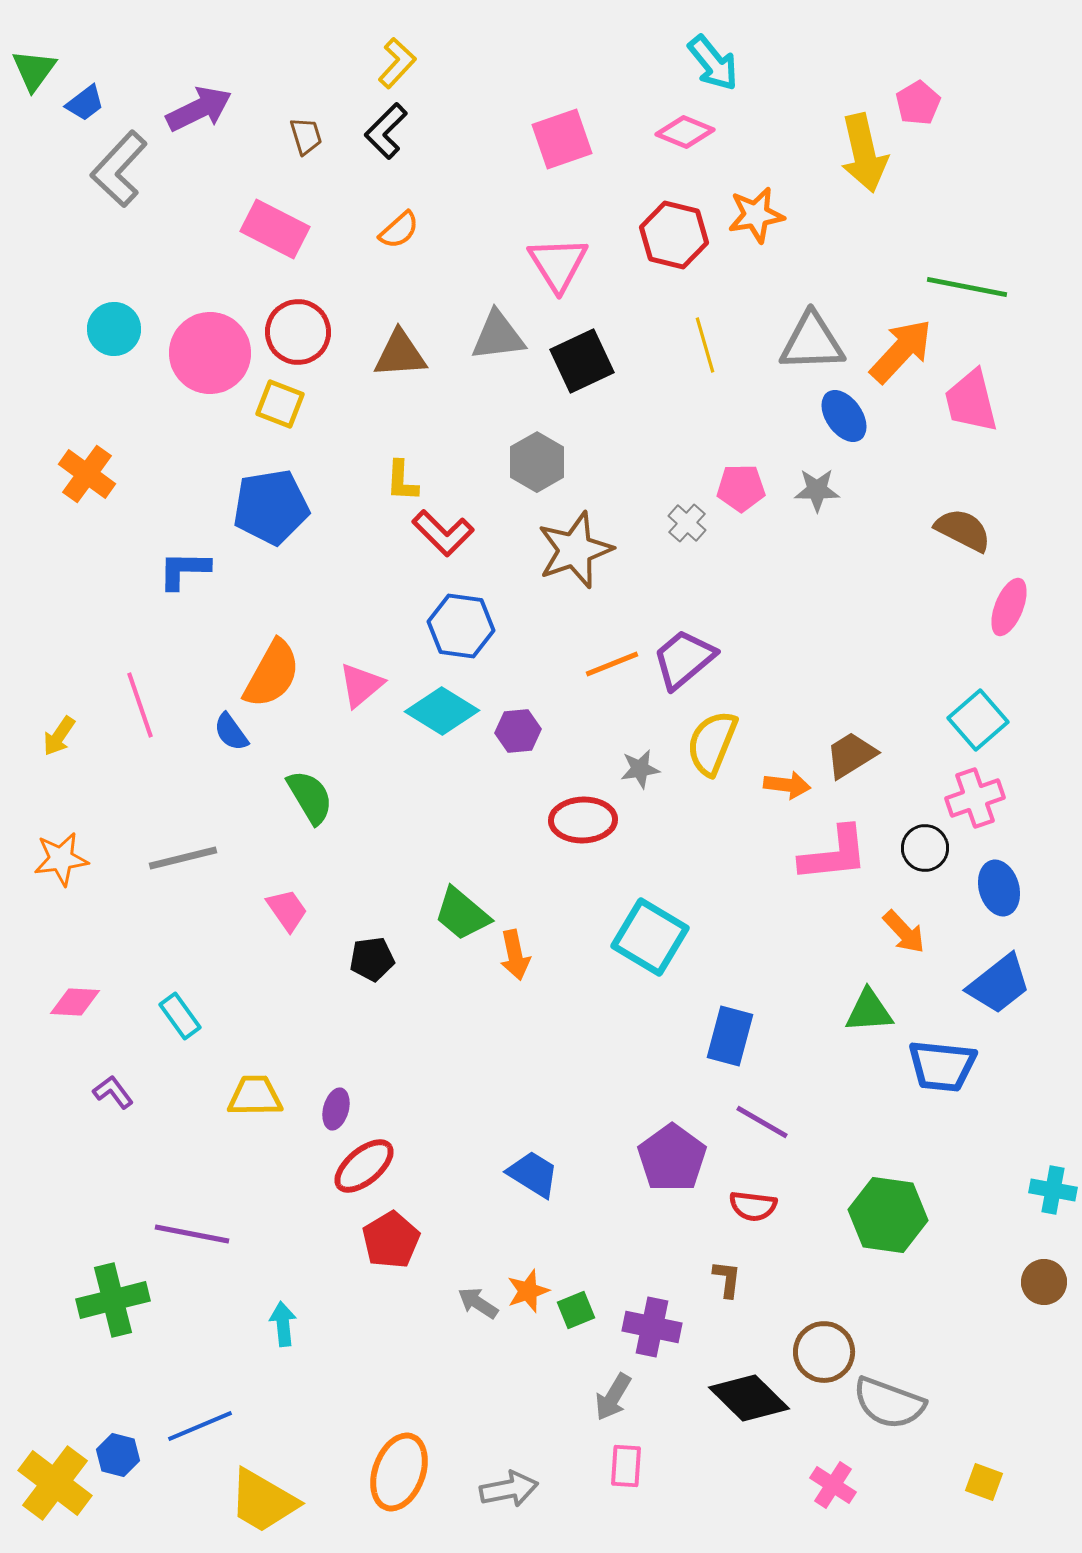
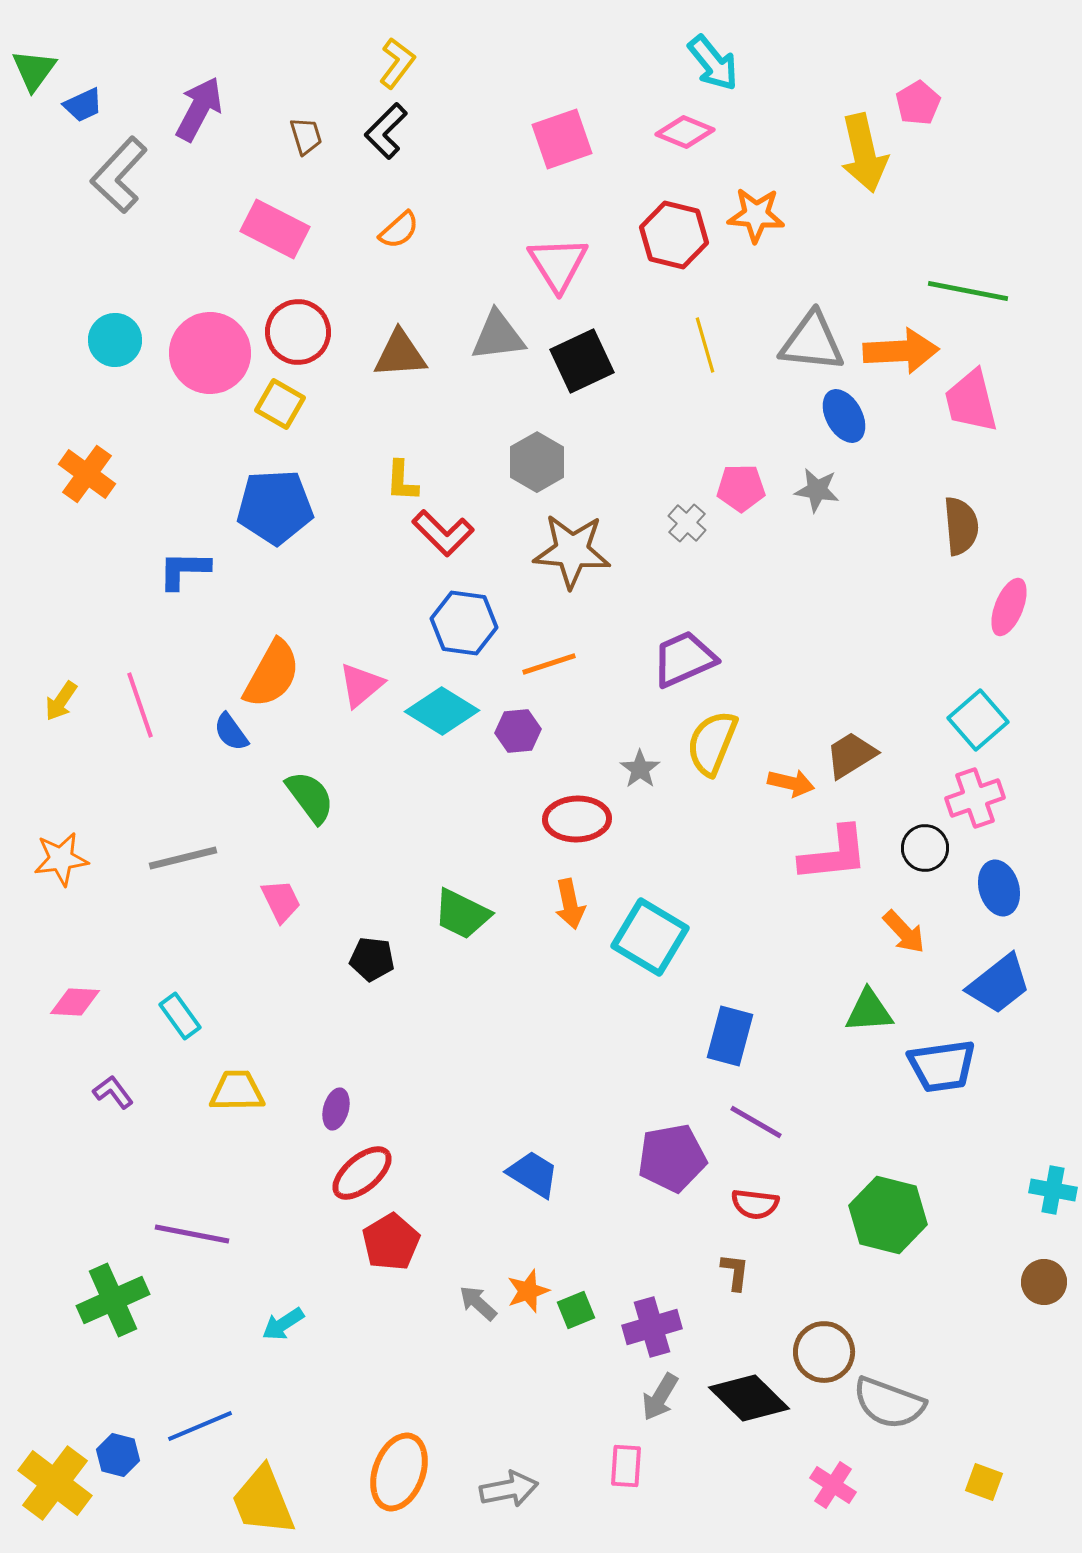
yellow L-shape at (397, 63): rotated 6 degrees counterclockwise
blue trapezoid at (85, 103): moved 2 px left, 2 px down; rotated 12 degrees clockwise
purple arrow at (199, 109): rotated 36 degrees counterclockwise
gray L-shape at (119, 169): moved 6 px down
orange star at (756, 215): rotated 14 degrees clockwise
green line at (967, 287): moved 1 px right, 4 px down
cyan circle at (114, 329): moved 1 px right, 11 px down
gray triangle at (812, 342): rotated 8 degrees clockwise
orange arrow at (901, 351): rotated 44 degrees clockwise
yellow square at (280, 404): rotated 9 degrees clockwise
blue ellipse at (844, 416): rotated 6 degrees clockwise
gray star at (817, 490): rotated 9 degrees clockwise
blue pentagon at (271, 507): moved 4 px right; rotated 6 degrees clockwise
brown semicircle at (963, 530): moved 2 px left, 4 px up; rotated 58 degrees clockwise
brown star at (575, 550): moved 3 px left, 1 px down; rotated 24 degrees clockwise
blue hexagon at (461, 626): moved 3 px right, 3 px up
purple trapezoid at (684, 659): rotated 16 degrees clockwise
orange line at (612, 664): moved 63 px left; rotated 4 degrees clockwise
yellow arrow at (59, 736): moved 2 px right, 35 px up
gray star at (640, 769): rotated 27 degrees counterclockwise
orange arrow at (787, 785): moved 4 px right, 2 px up; rotated 6 degrees clockwise
green semicircle at (310, 797): rotated 6 degrees counterclockwise
red ellipse at (583, 820): moved 6 px left, 1 px up
pink trapezoid at (287, 910): moved 6 px left, 9 px up; rotated 9 degrees clockwise
green trapezoid at (462, 914): rotated 14 degrees counterclockwise
orange arrow at (515, 955): moved 55 px right, 51 px up
black pentagon at (372, 959): rotated 15 degrees clockwise
blue trapezoid at (942, 1066): rotated 14 degrees counterclockwise
yellow trapezoid at (255, 1096): moved 18 px left, 5 px up
purple line at (762, 1122): moved 6 px left
purple pentagon at (672, 1158): rotated 26 degrees clockwise
red ellipse at (364, 1166): moved 2 px left, 7 px down
red semicircle at (753, 1206): moved 2 px right, 2 px up
green hexagon at (888, 1215): rotated 6 degrees clockwise
red pentagon at (391, 1240): moved 2 px down
brown L-shape at (727, 1279): moved 8 px right, 7 px up
green cross at (113, 1300): rotated 10 degrees counterclockwise
gray arrow at (478, 1303): rotated 9 degrees clockwise
cyan arrow at (283, 1324): rotated 117 degrees counterclockwise
purple cross at (652, 1327): rotated 28 degrees counterclockwise
gray arrow at (613, 1397): moved 47 px right
yellow trapezoid at (263, 1501): rotated 38 degrees clockwise
